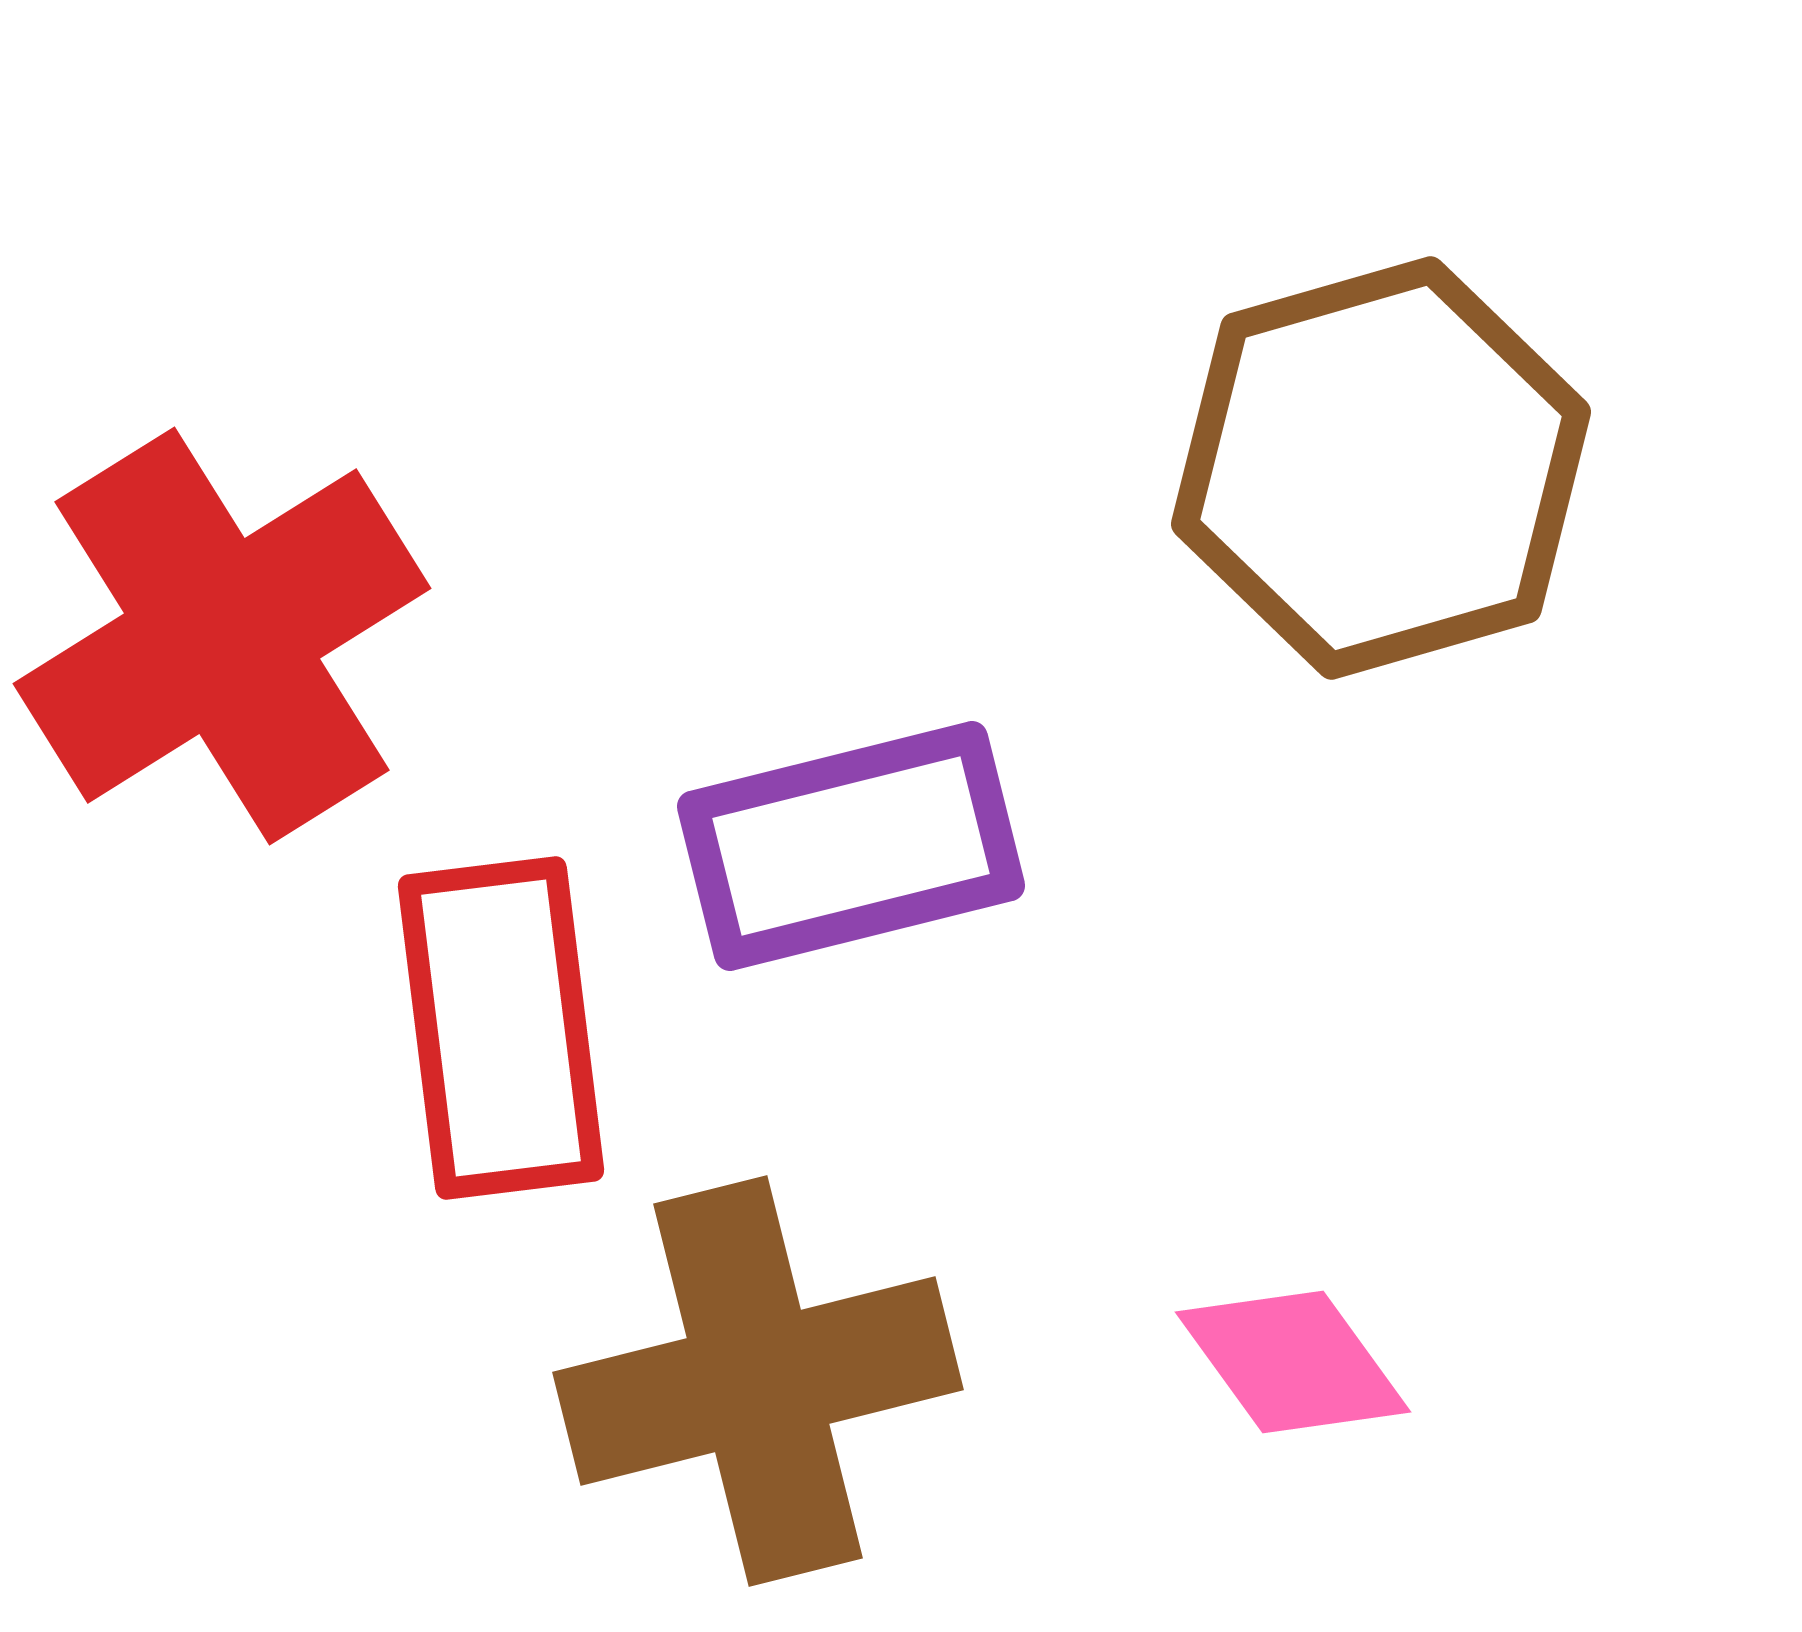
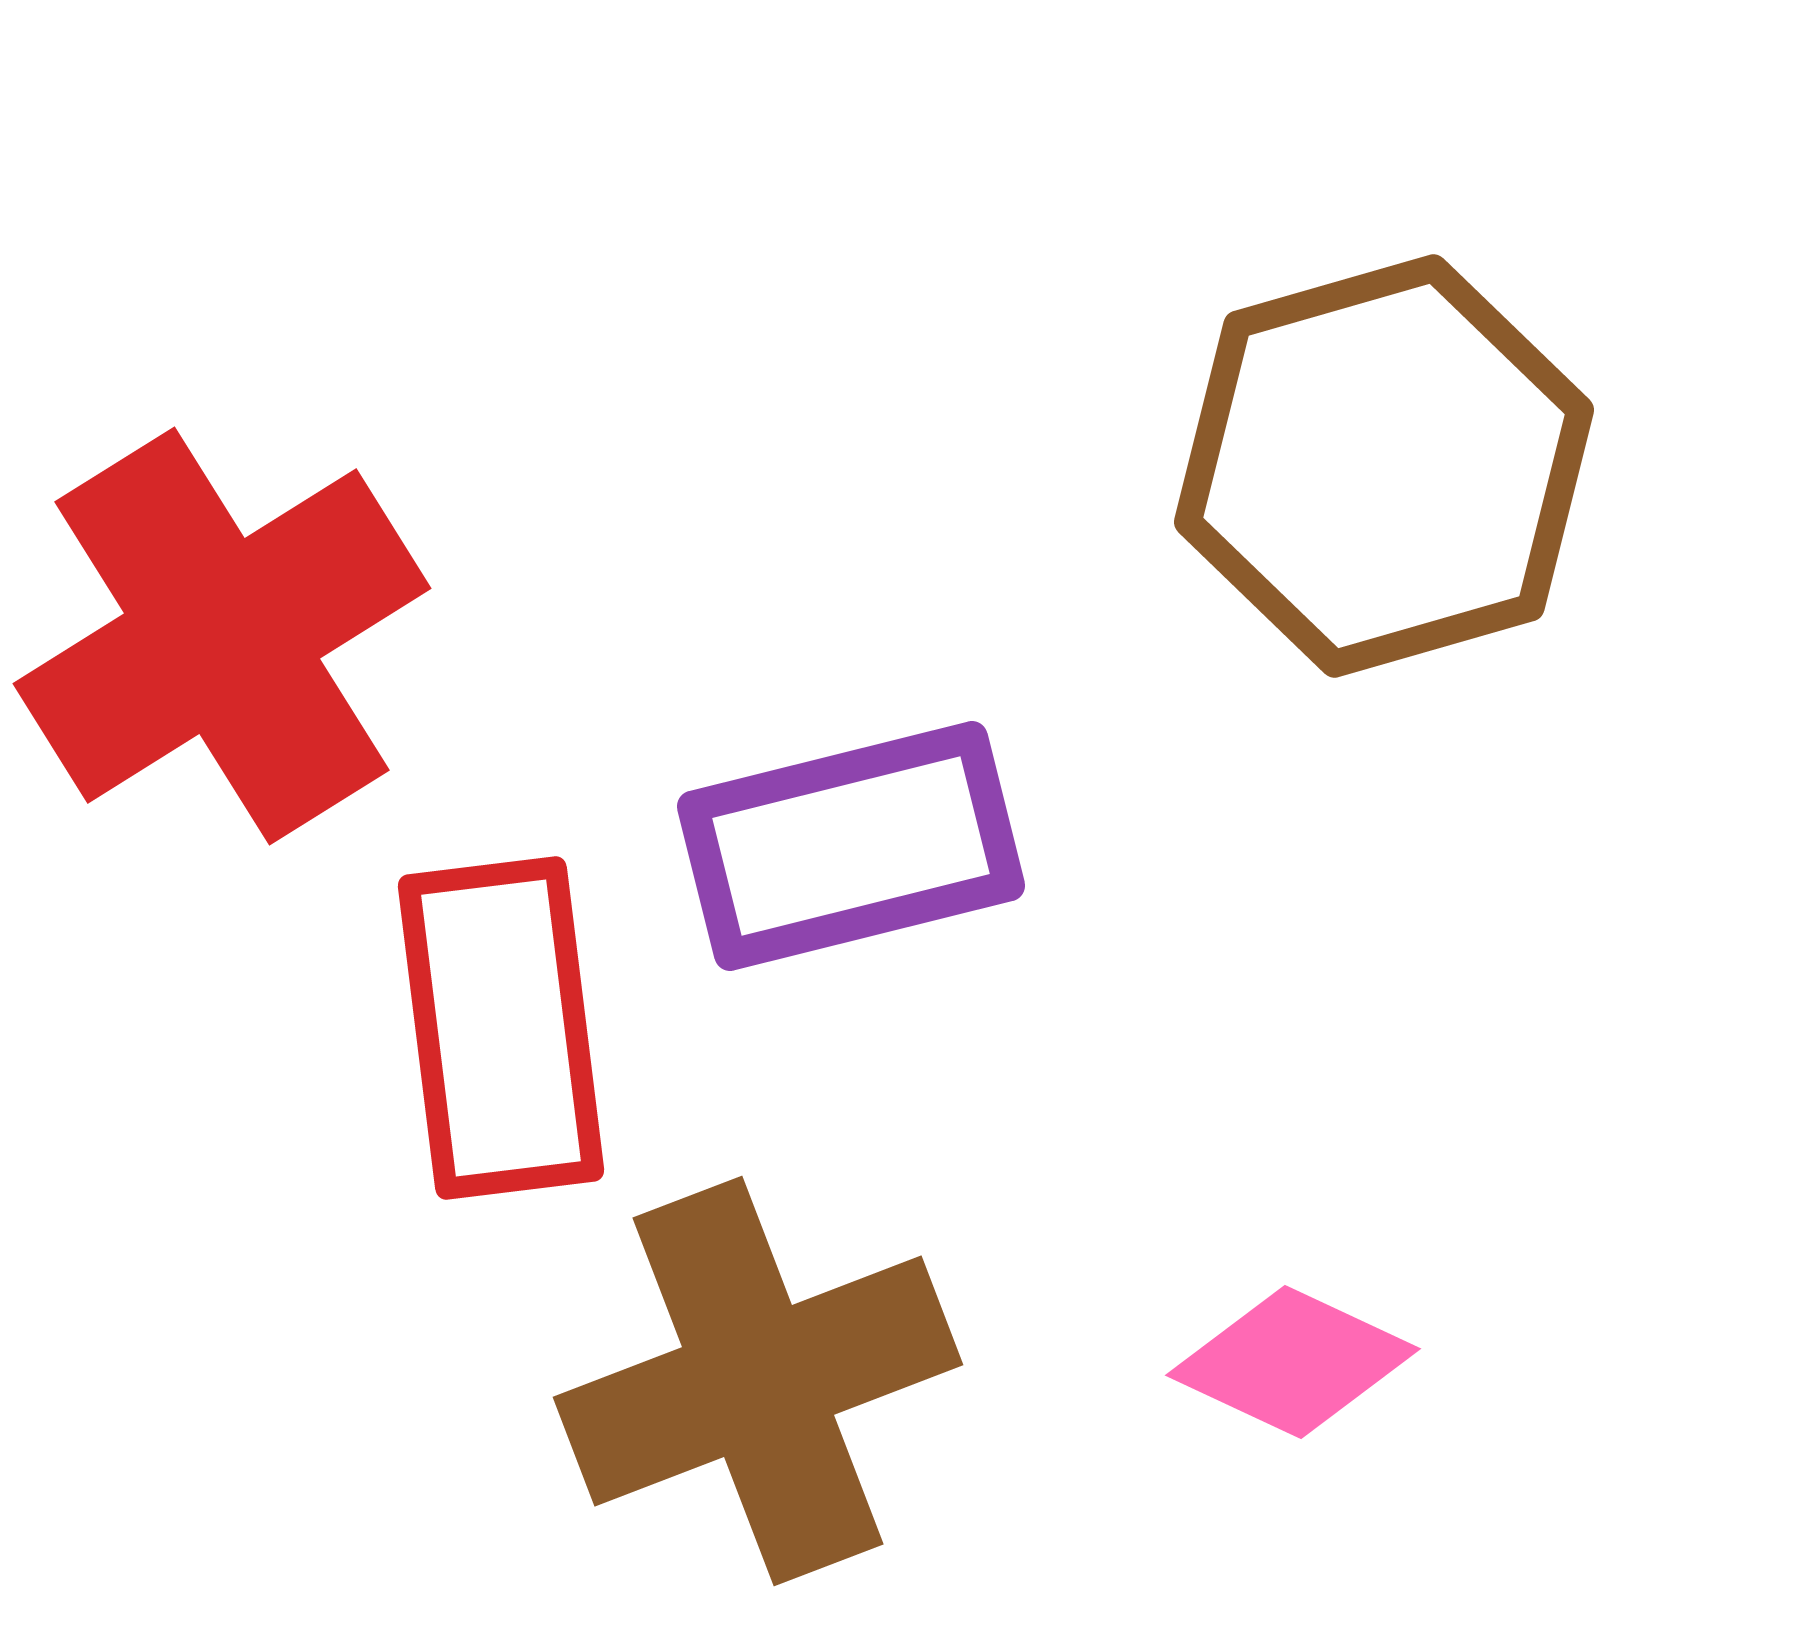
brown hexagon: moved 3 px right, 2 px up
pink diamond: rotated 29 degrees counterclockwise
brown cross: rotated 7 degrees counterclockwise
